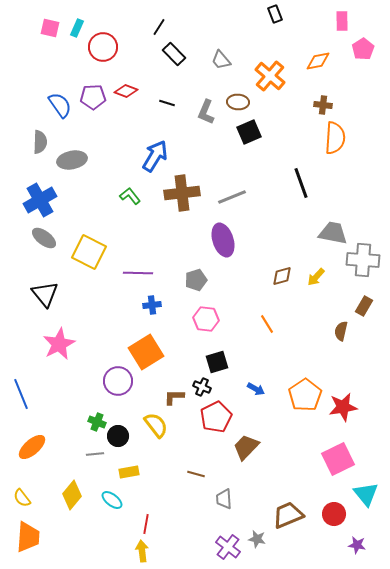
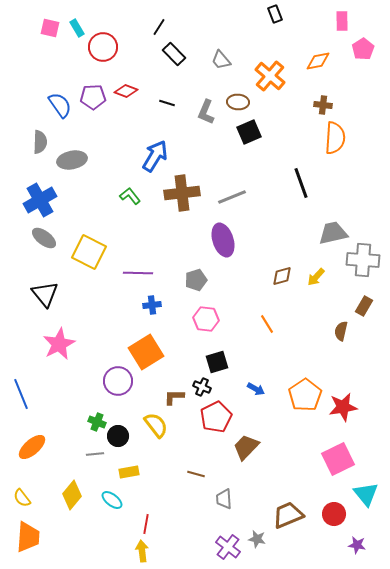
cyan rectangle at (77, 28): rotated 54 degrees counterclockwise
gray trapezoid at (333, 233): rotated 24 degrees counterclockwise
